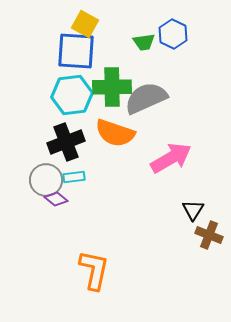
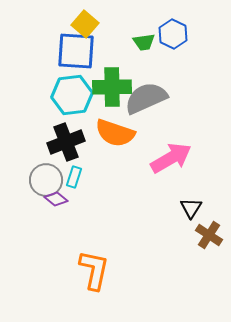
yellow square: rotated 12 degrees clockwise
cyan rectangle: rotated 65 degrees counterclockwise
black triangle: moved 2 px left, 2 px up
brown cross: rotated 12 degrees clockwise
